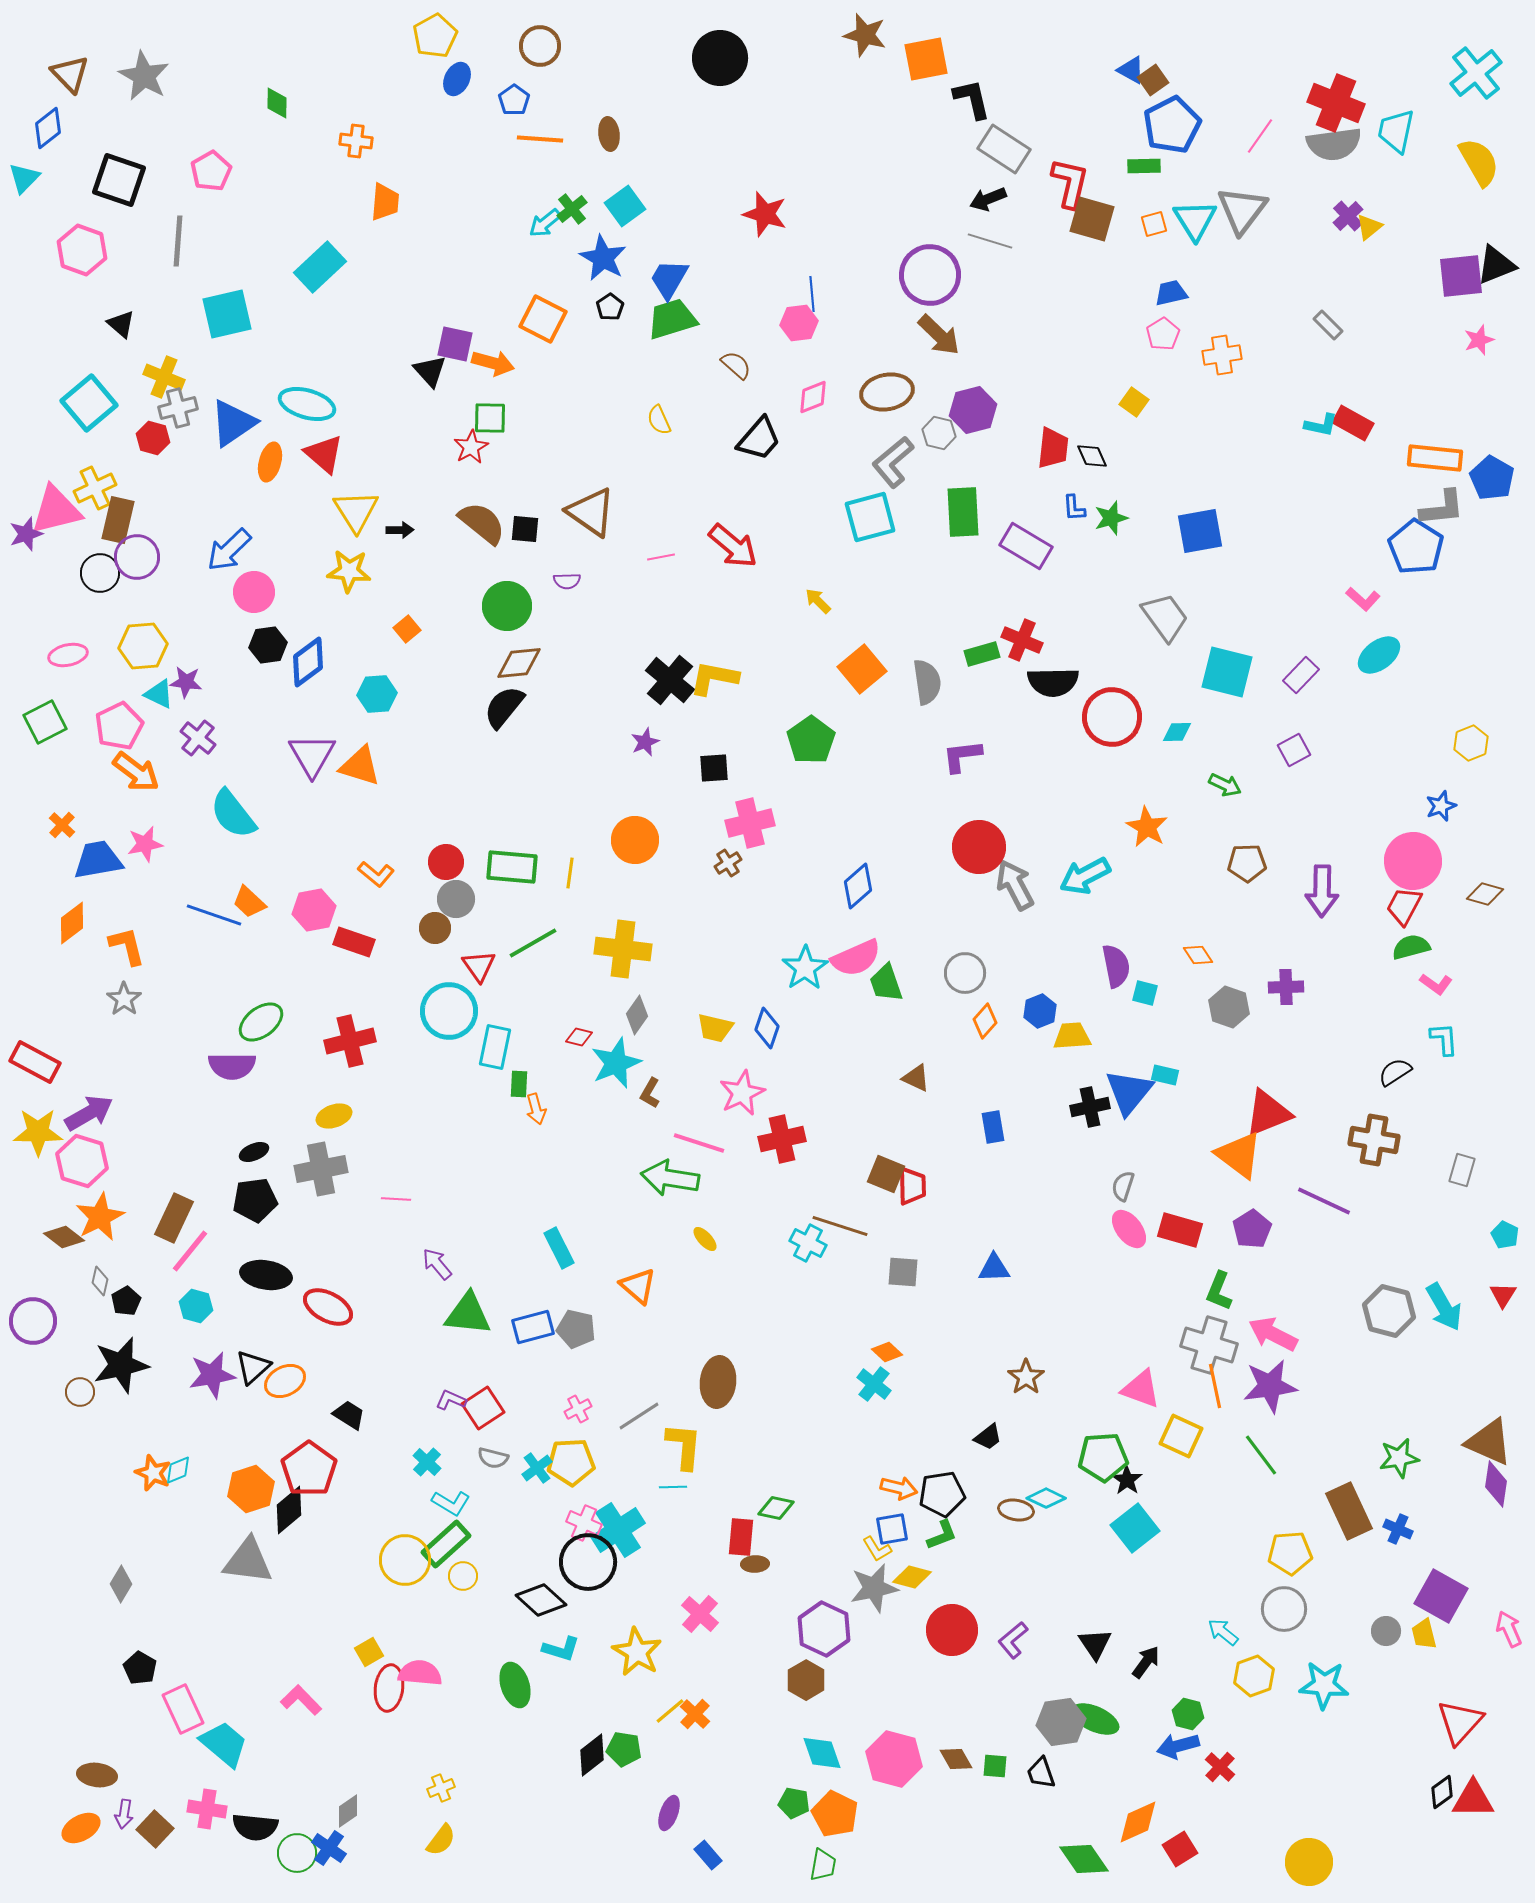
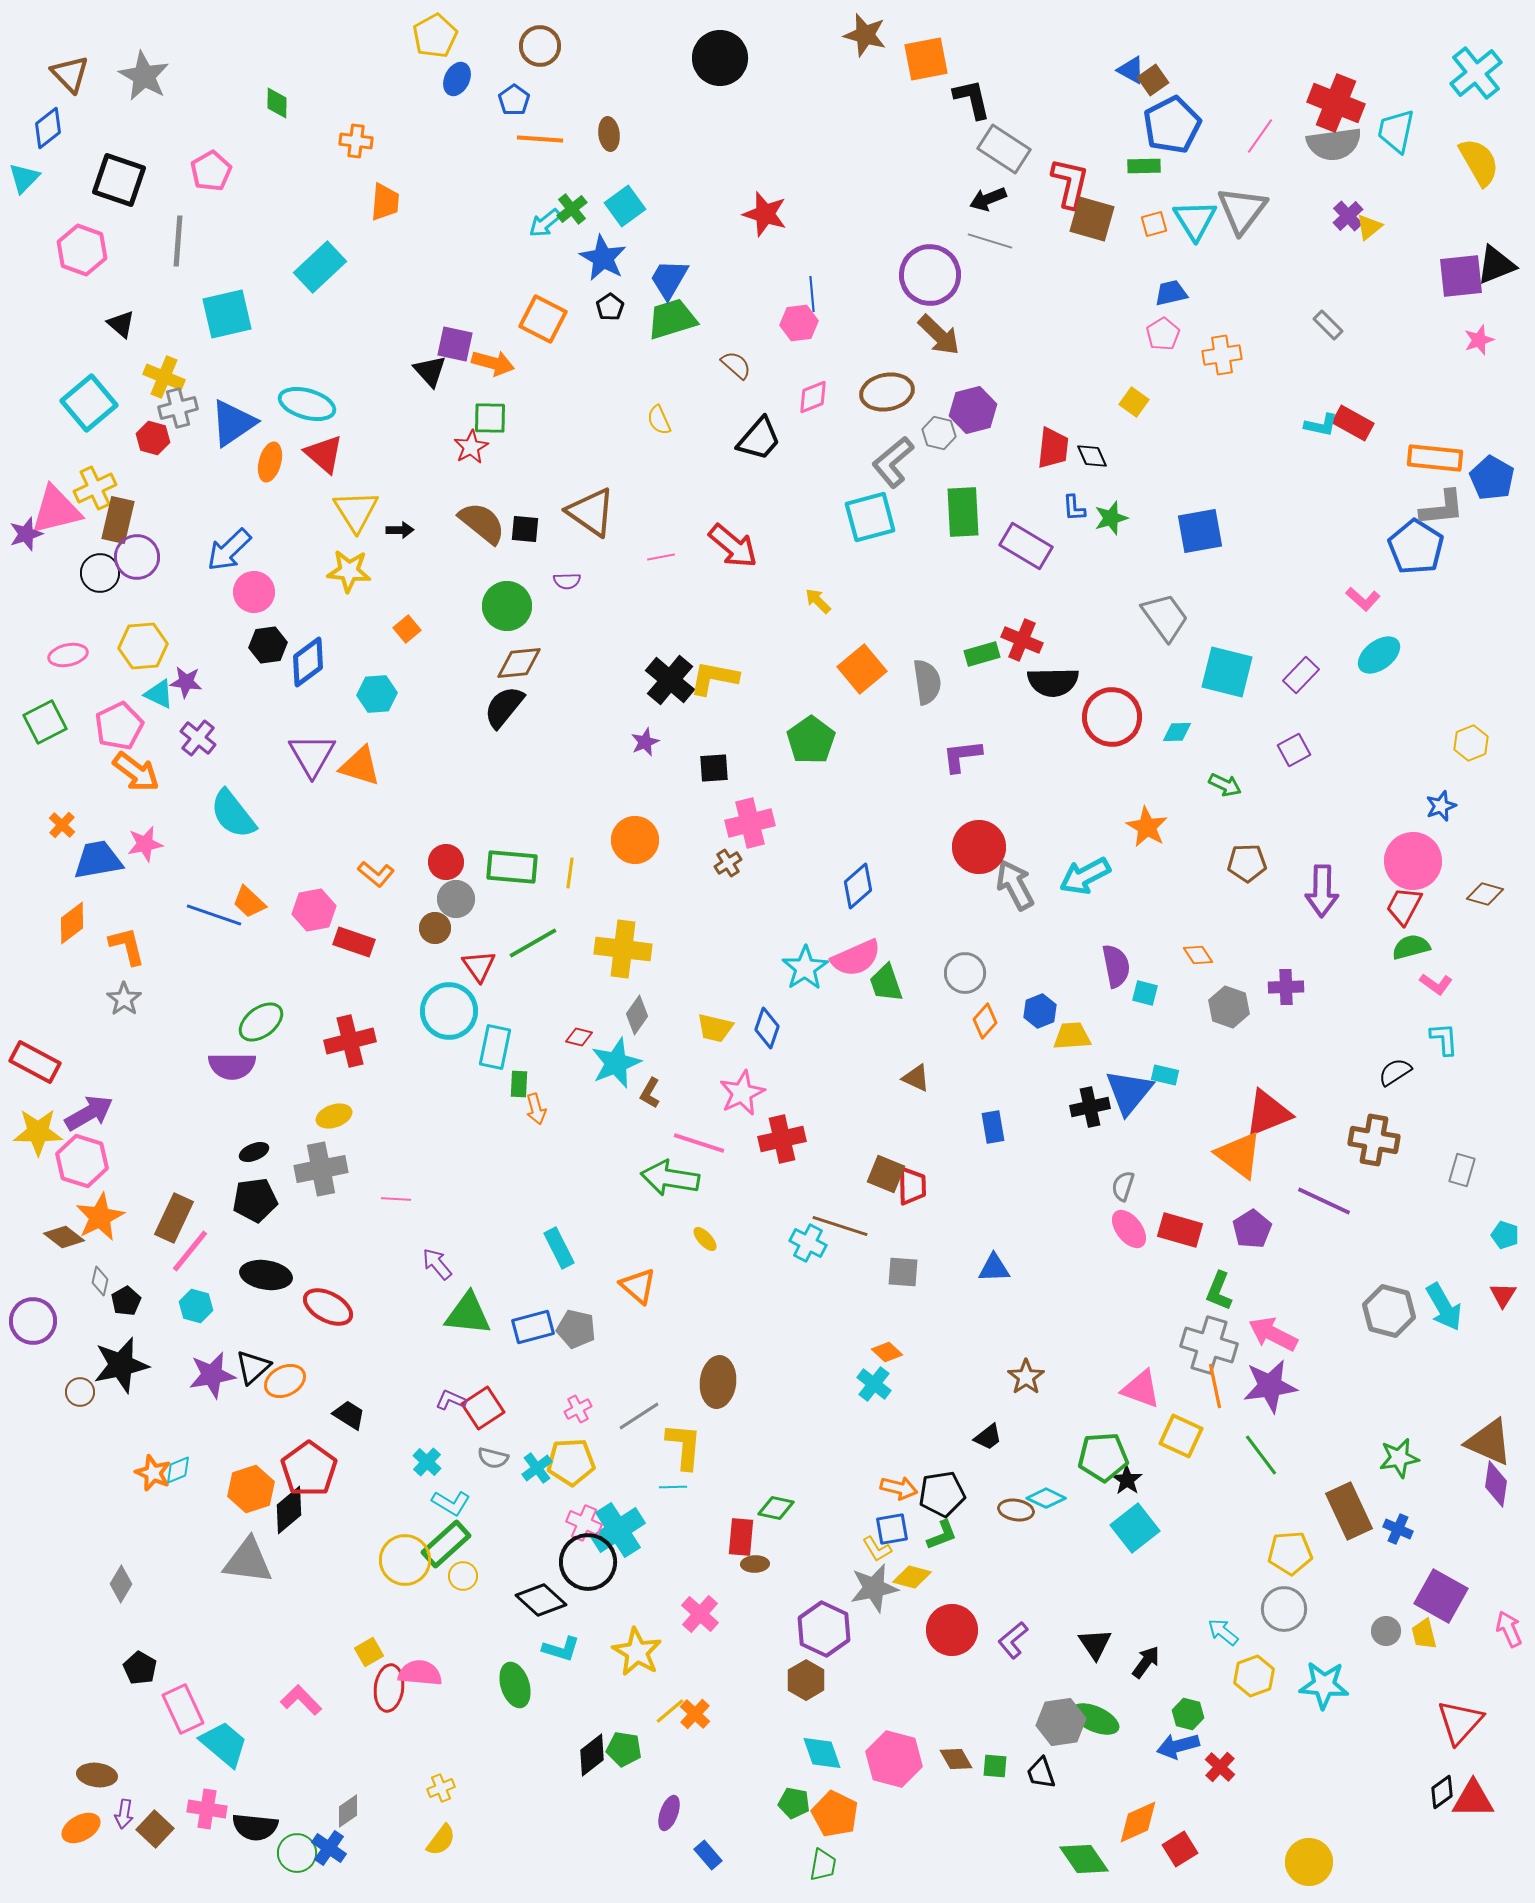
cyan pentagon at (1505, 1235): rotated 8 degrees counterclockwise
